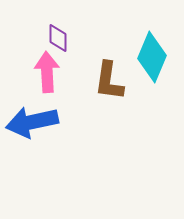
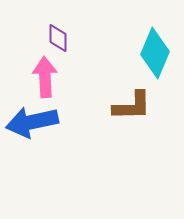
cyan diamond: moved 3 px right, 4 px up
pink arrow: moved 2 px left, 5 px down
brown L-shape: moved 23 px right, 25 px down; rotated 99 degrees counterclockwise
